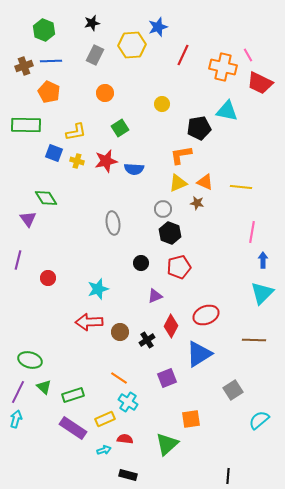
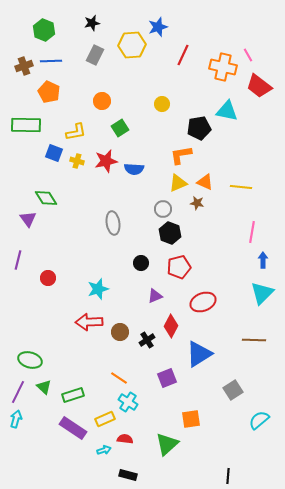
red trapezoid at (260, 83): moved 1 px left, 3 px down; rotated 12 degrees clockwise
orange circle at (105, 93): moved 3 px left, 8 px down
red ellipse at (206, 315): moved 3 px left, 13 px up
